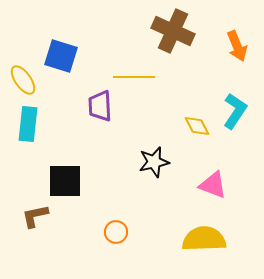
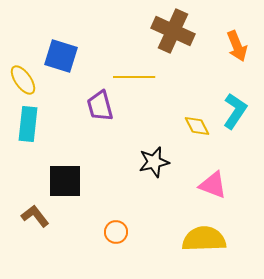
purple trapezoid: rotated 12 degrees counterclockwise
brown L-shape: rotated 64 degrees clockwise
